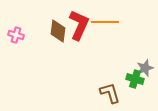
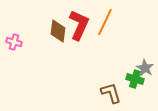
orange line: rotated 64 degrees counterclockwise
pink cross: moved 2 px left, 7 px down
gray star: rotated 24 degrees counterclockwise
brown L-shape: moved 1 px right
